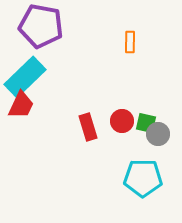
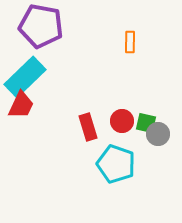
cyan pentagon: moved 27 px left, 14 px up; rotated 18 degrees clockwise
